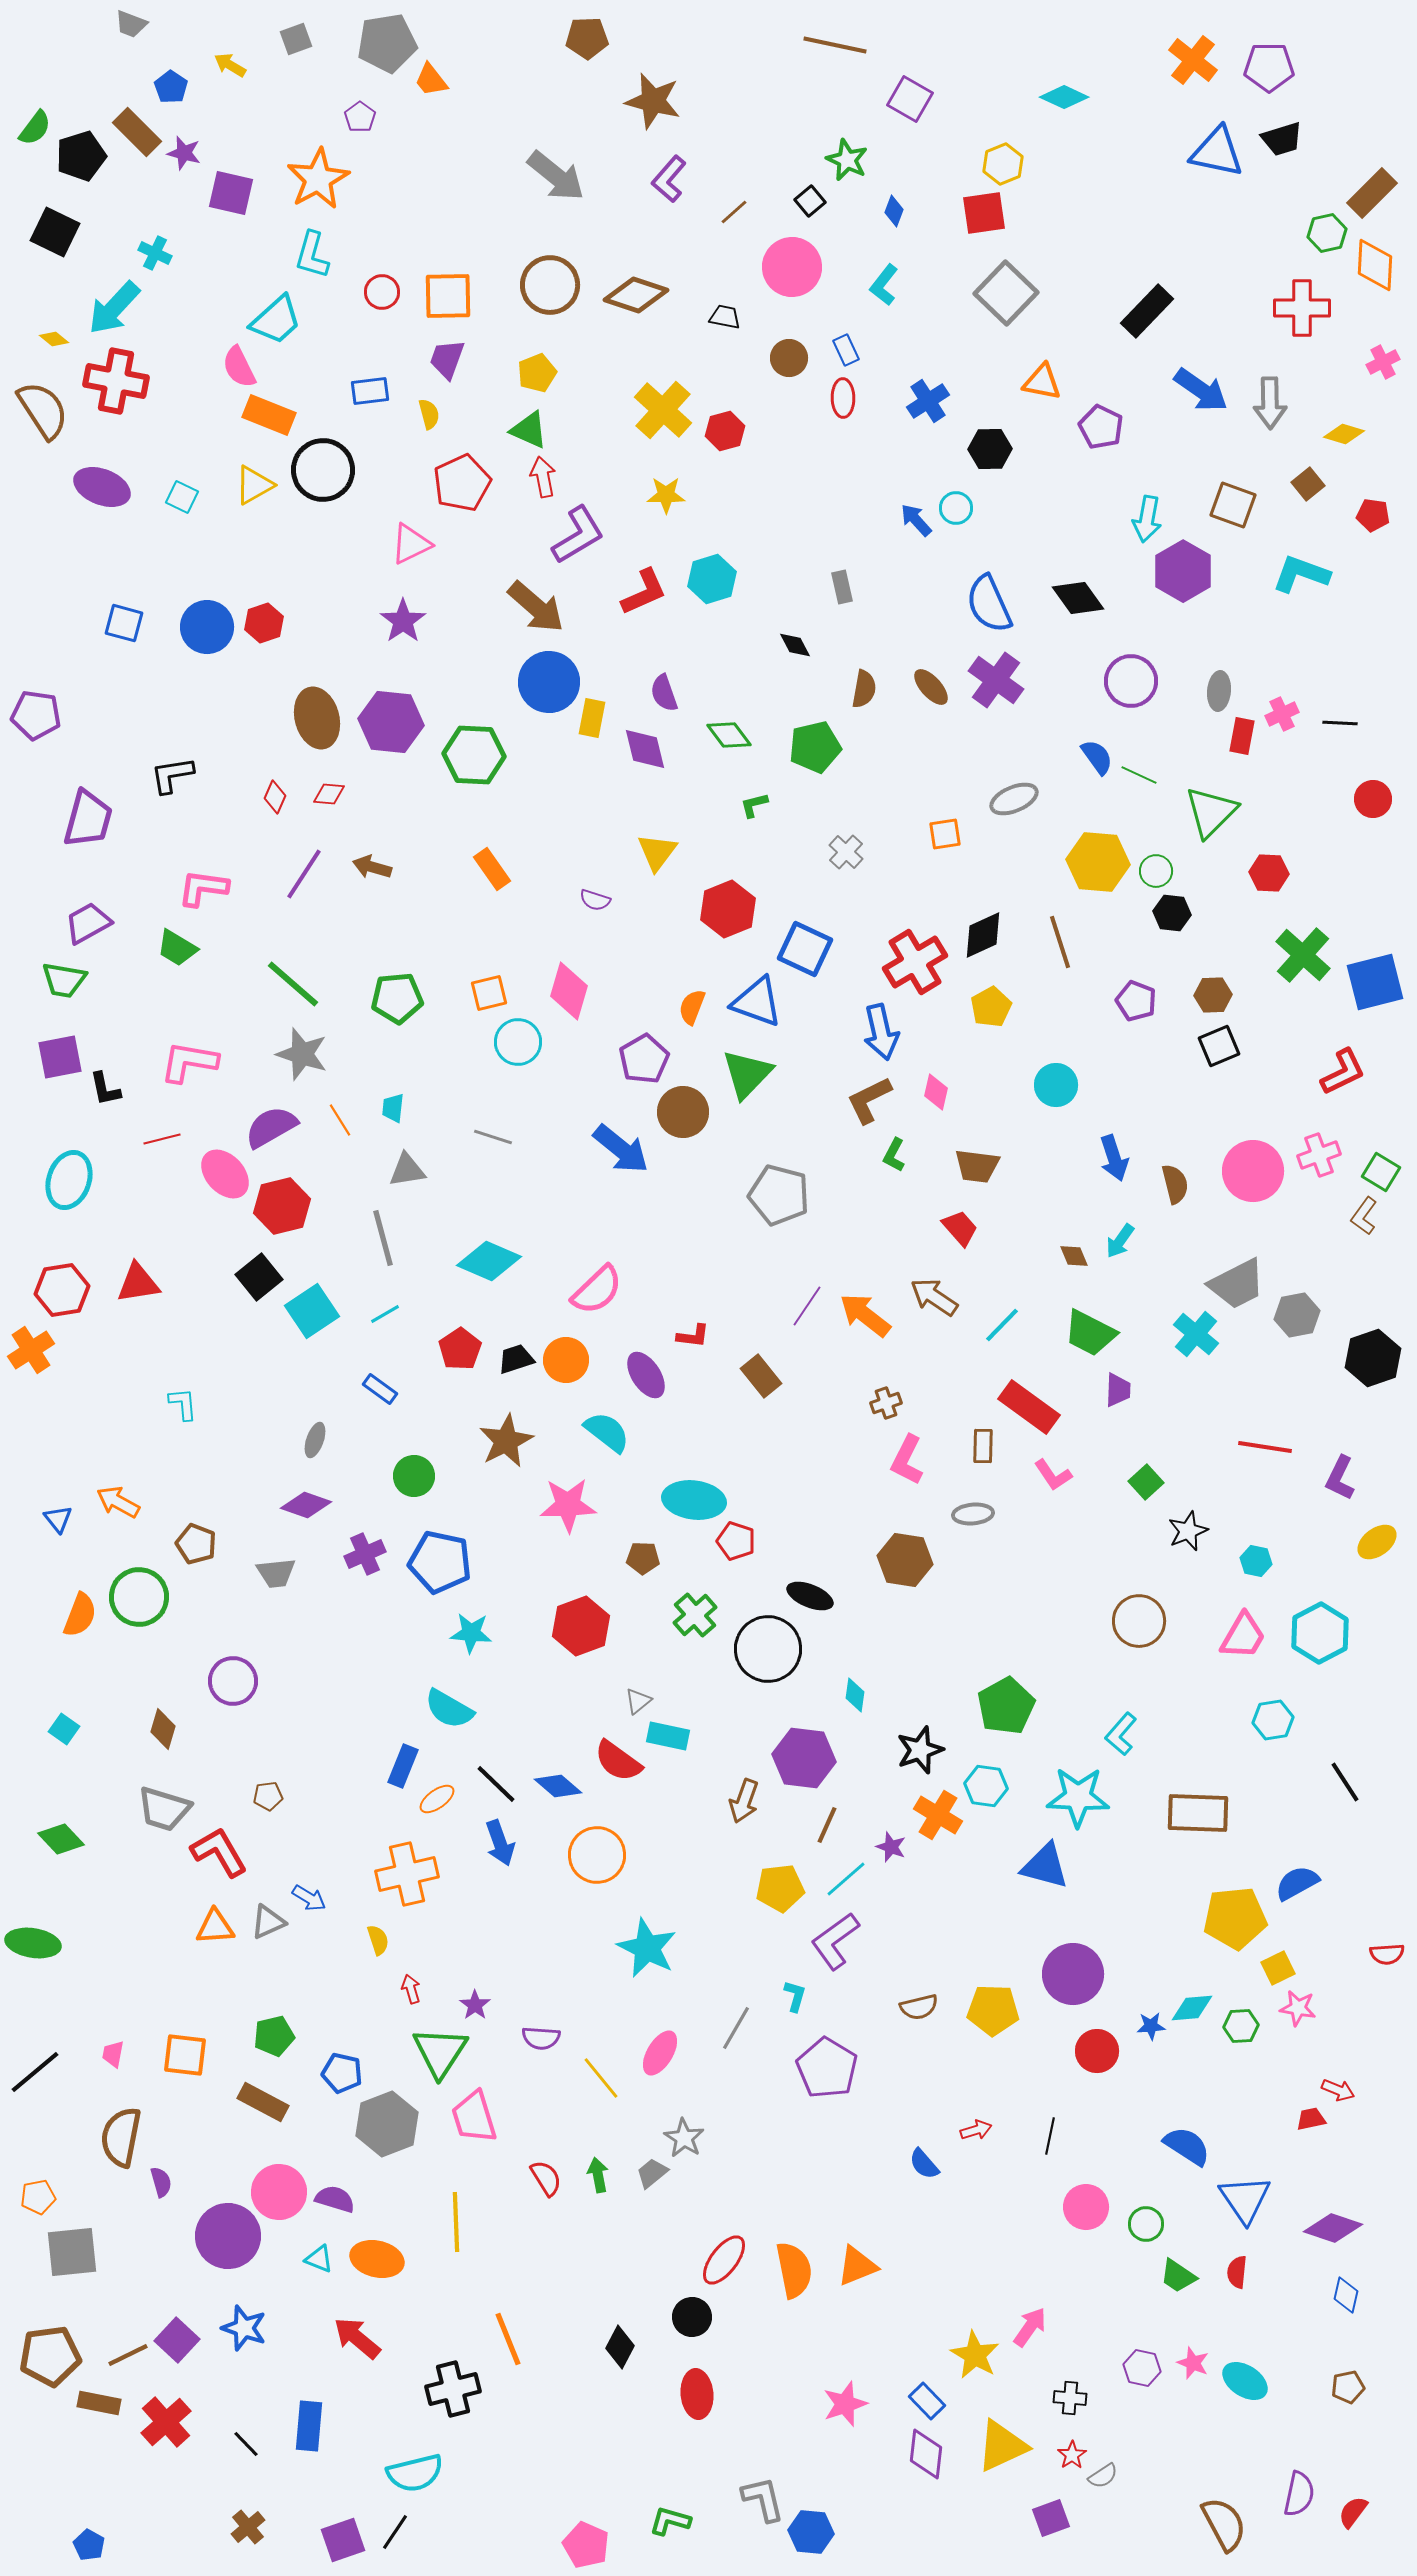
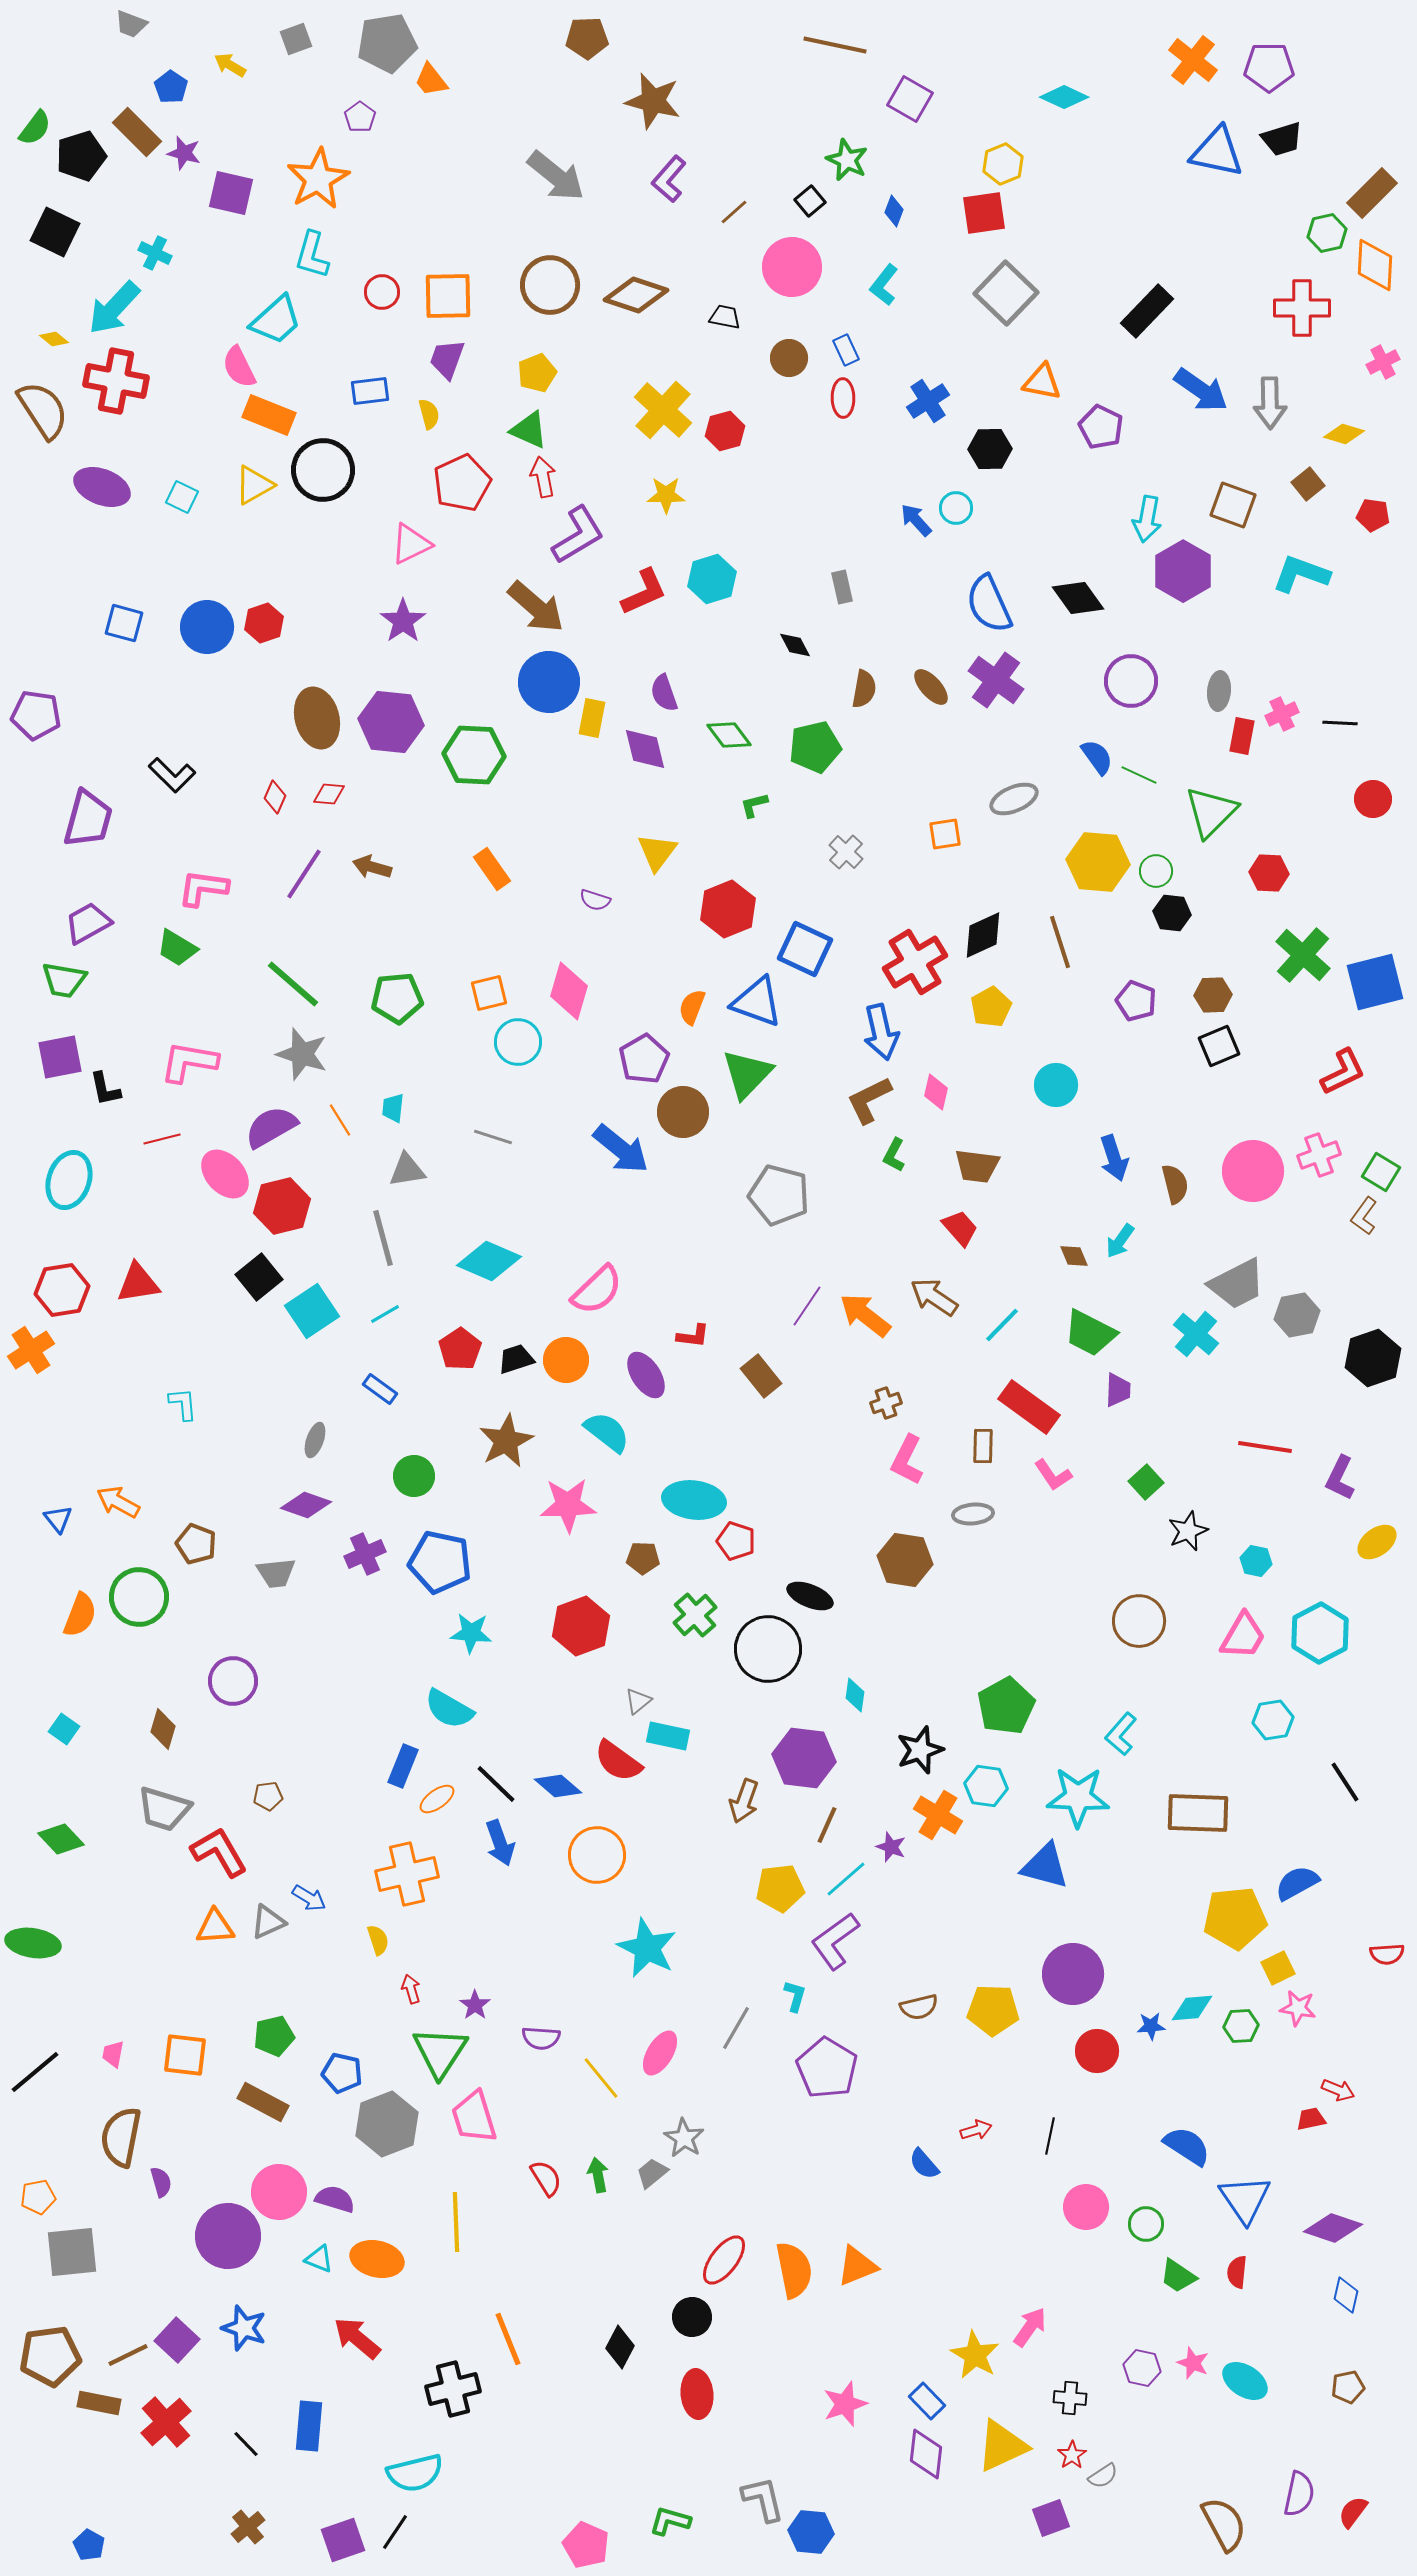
black L-shape at (172, 775): rotated 126 degrees counterclockwise
